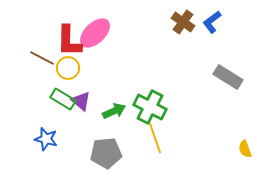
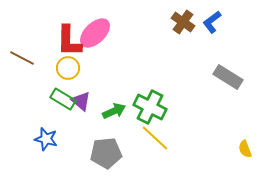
brown line: moved 20 px left
yellow line: rotated 28 degrees counterclockwise
